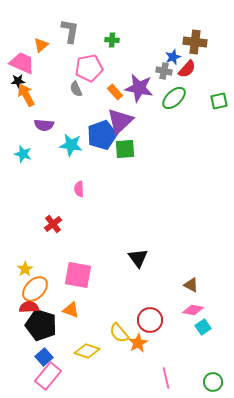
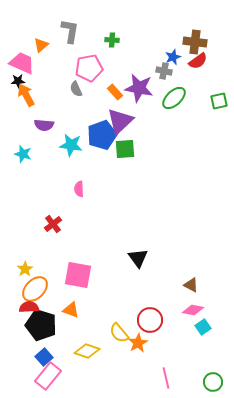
red semicircle at (187, 69): moved 11 px right, 8 px up; rotated 12 degrees clockwise
